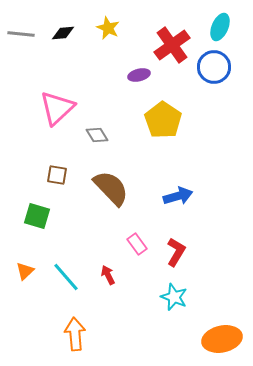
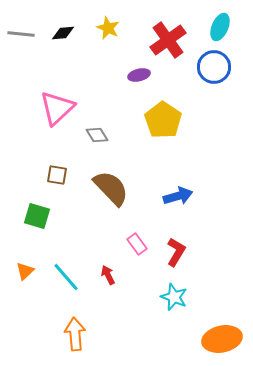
red cross: moved 4 px left, 5 px up
